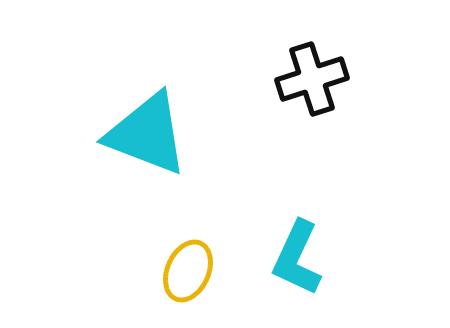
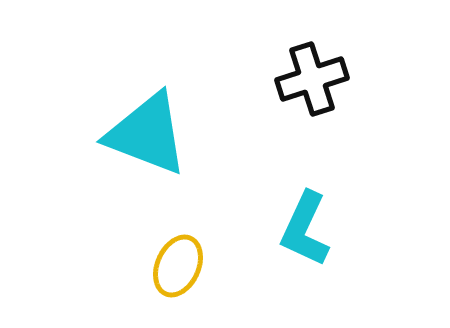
cyan L-shape: moved 8 px right, 29 px up
yellow ellipse: moved 10 px left, 5 px up
